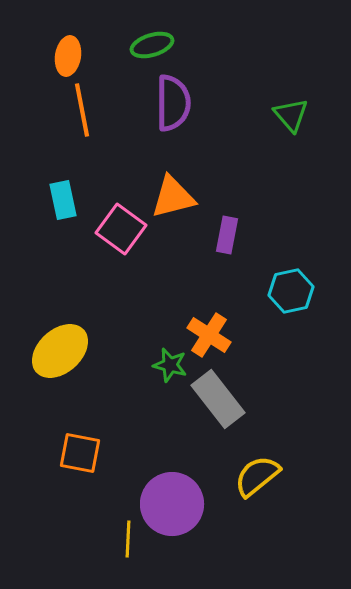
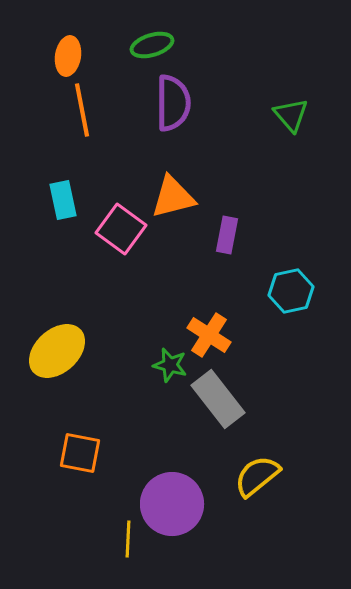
yellow ellipse: moved 3 px left
